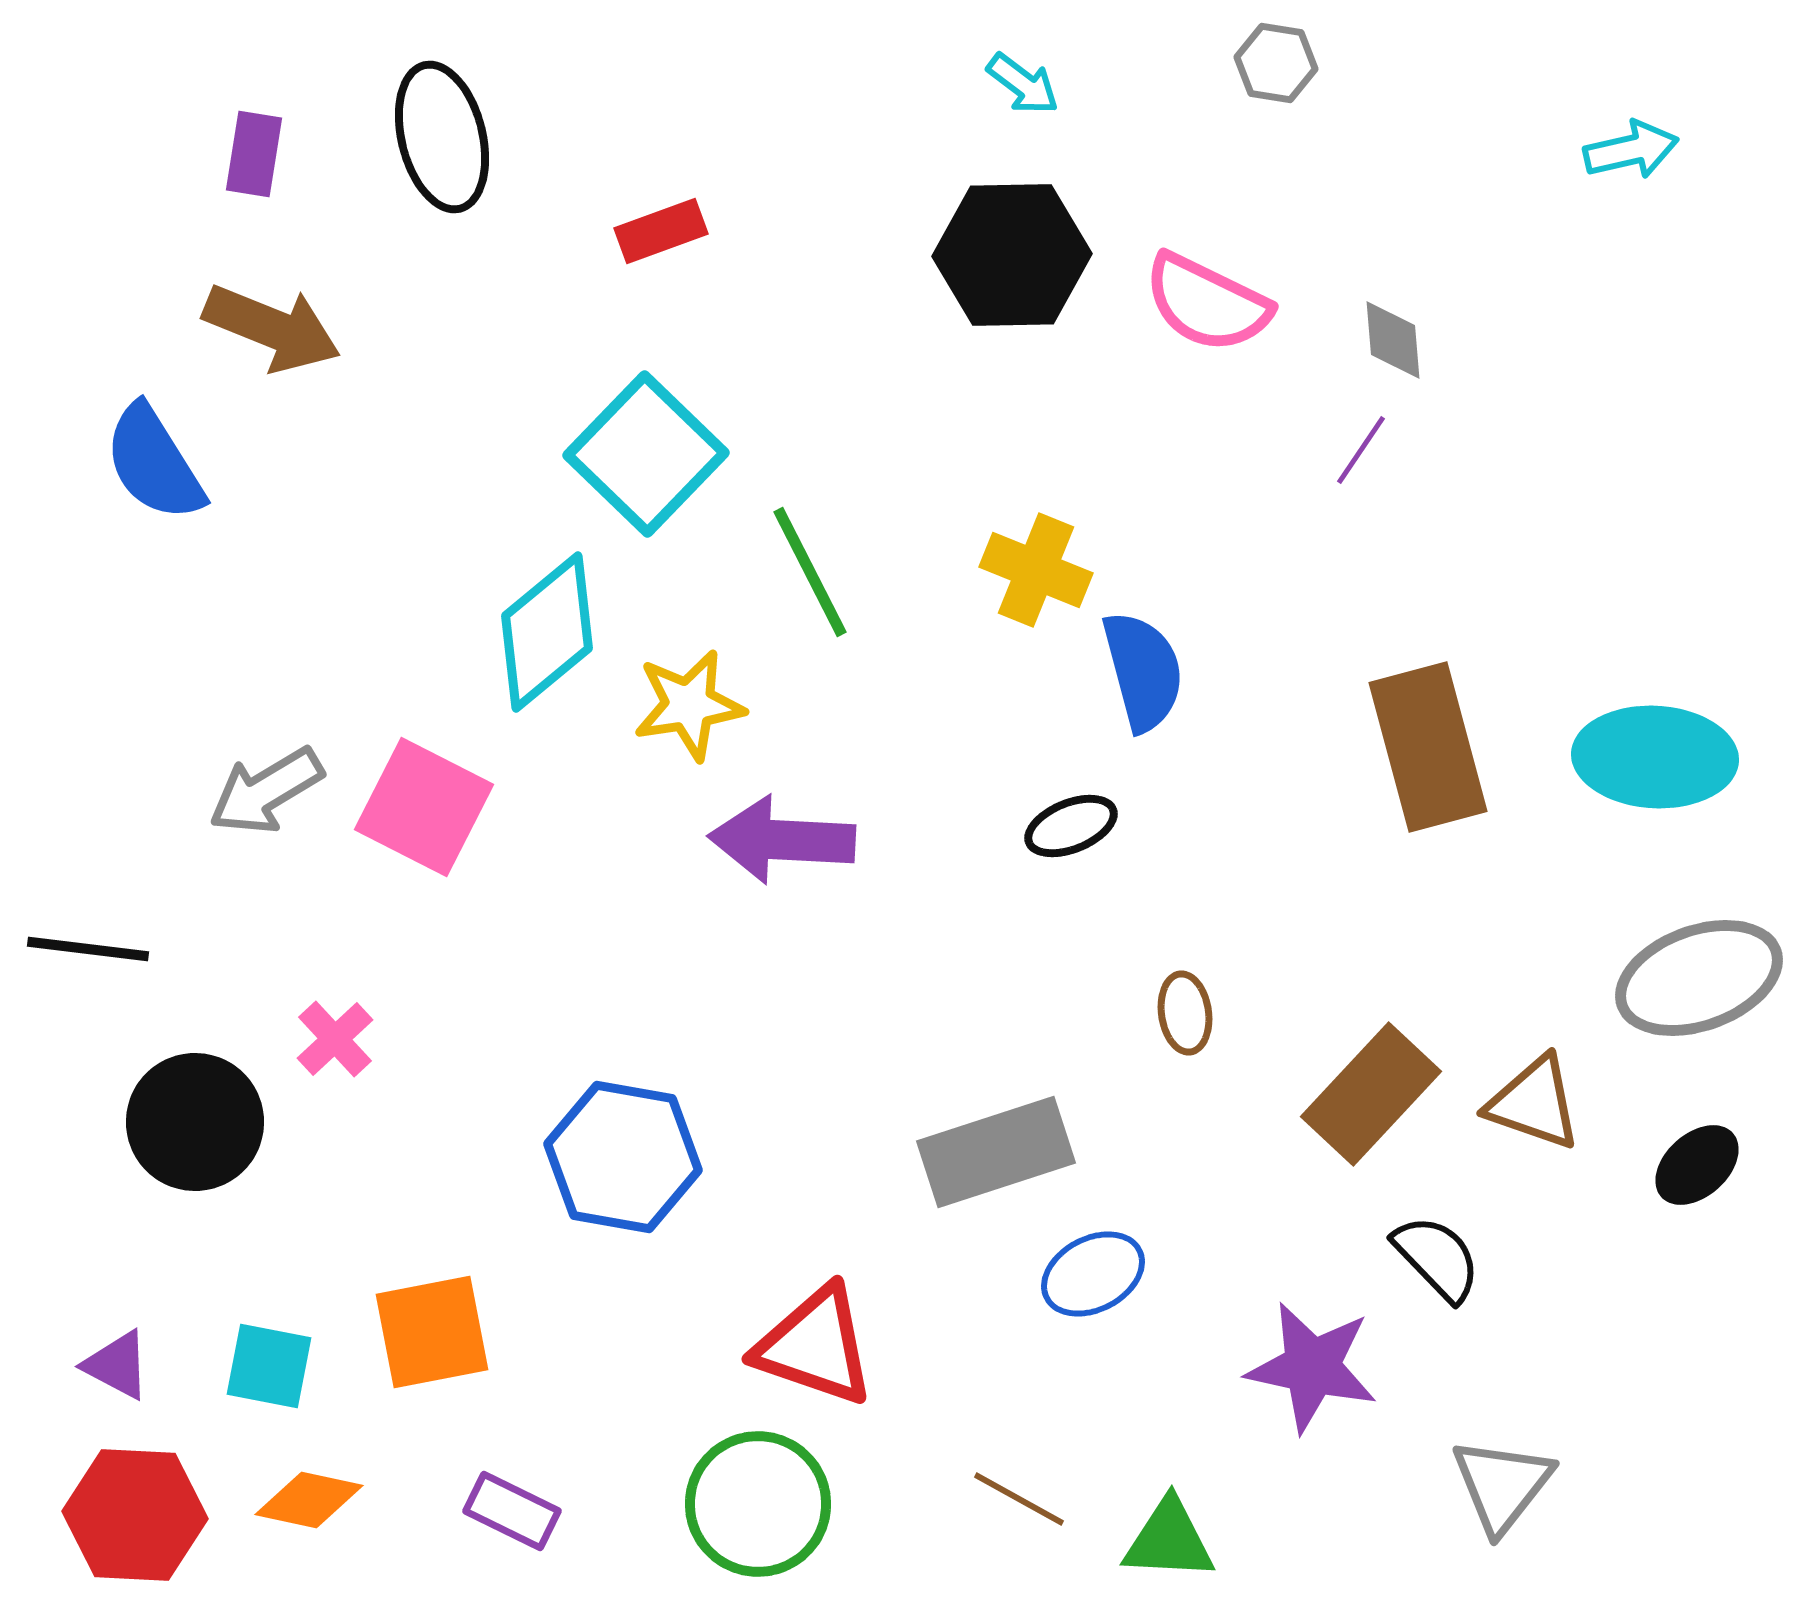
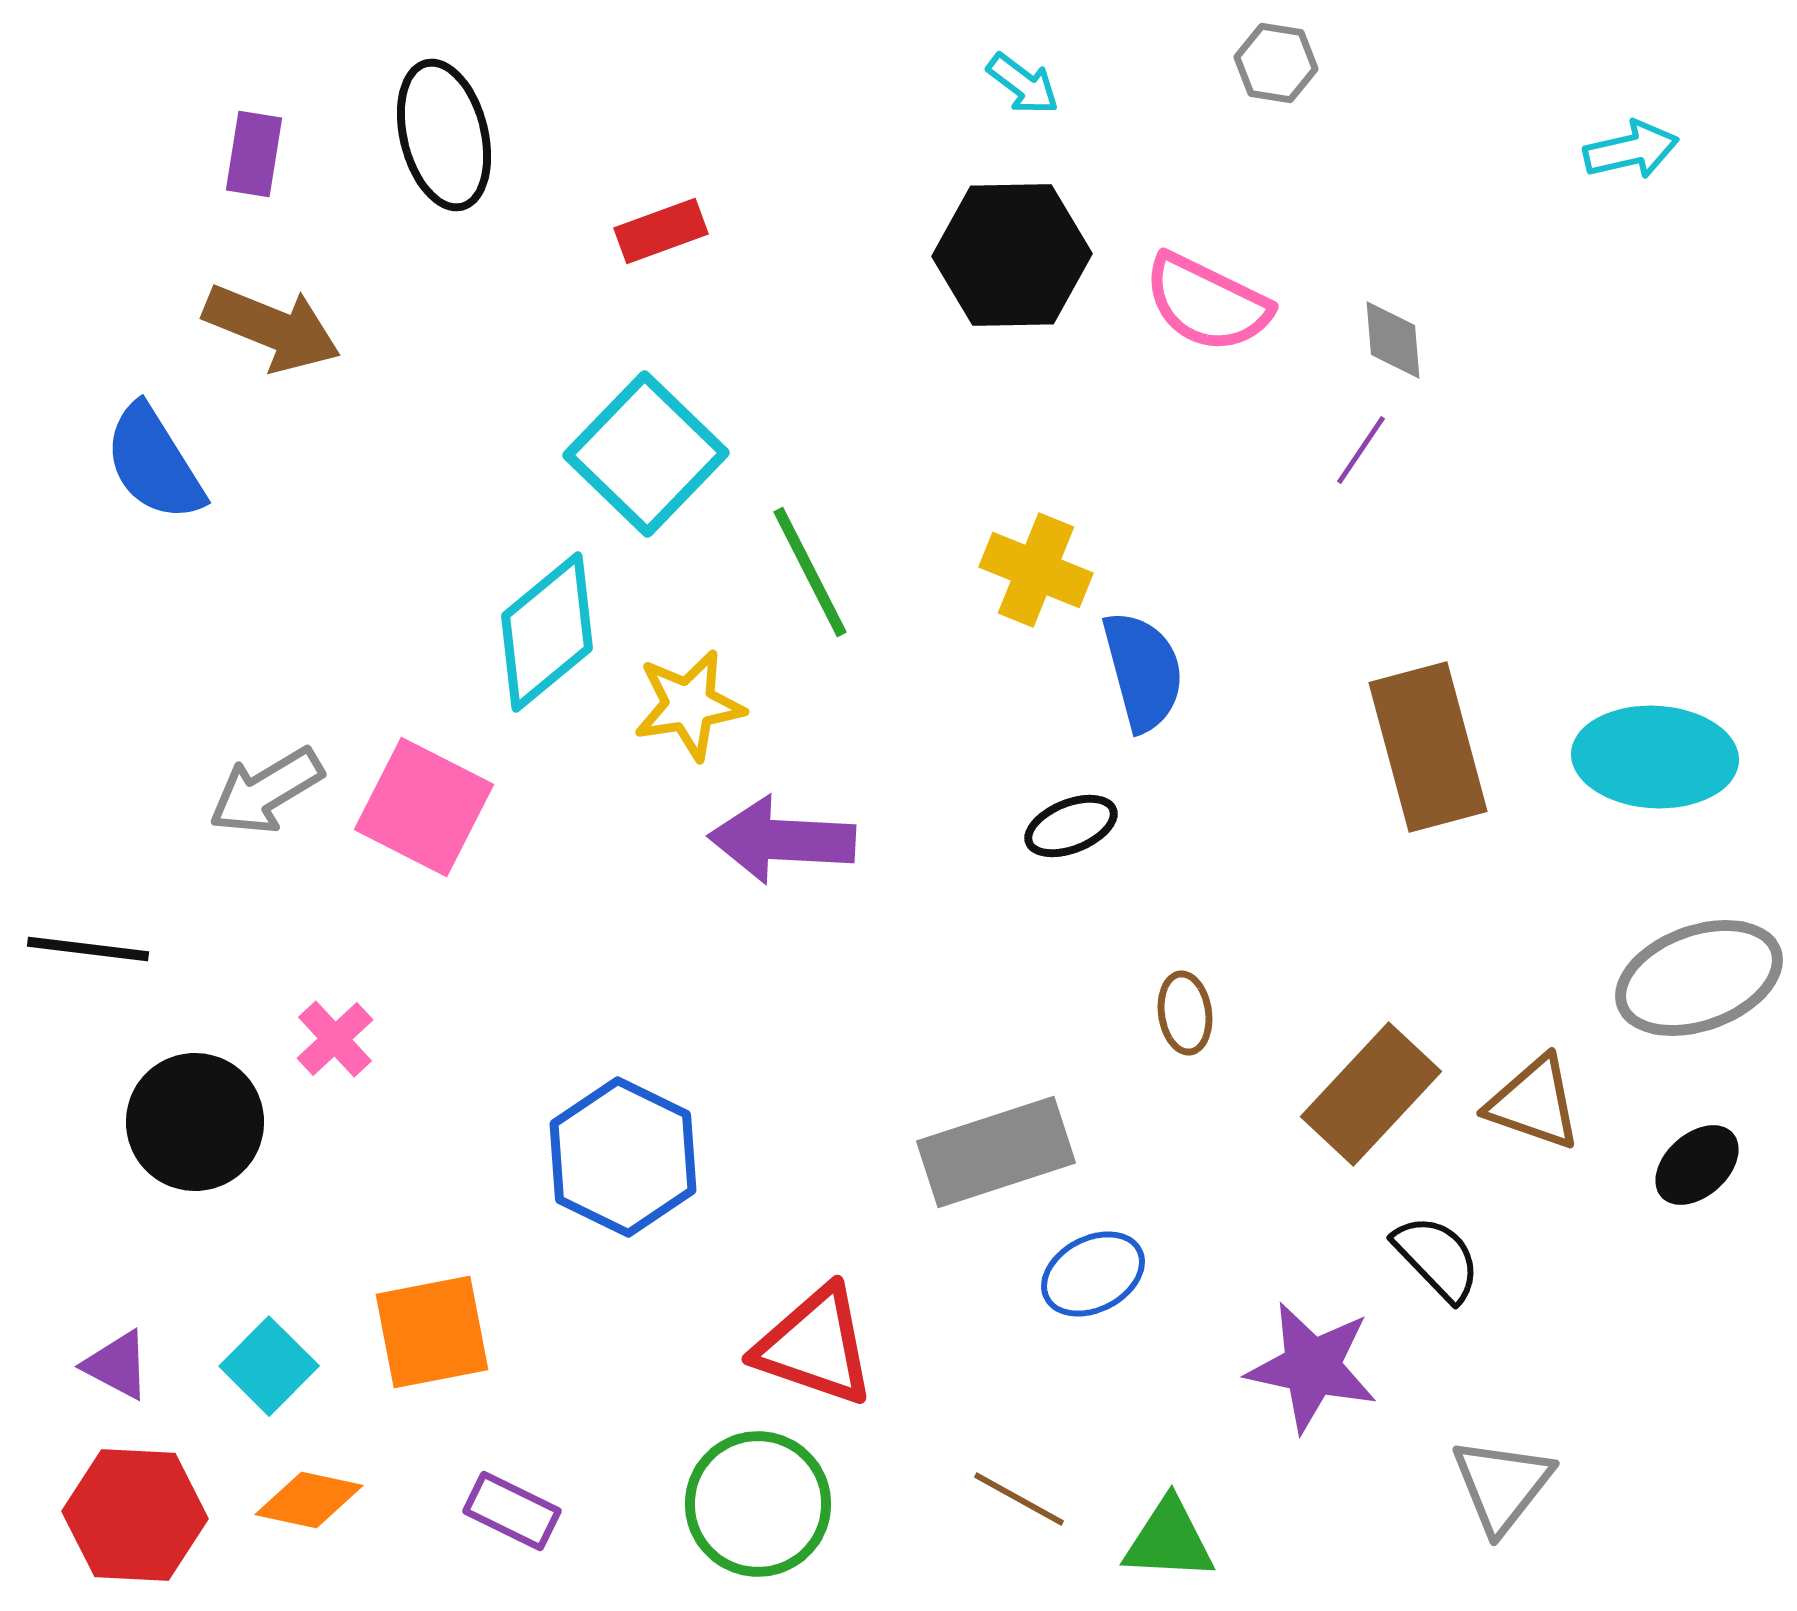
black ellipse at (442, 137): moved 2 px right, 2 px up
blue hexagon at (623, 1157): rotated 16 degrees clockwise
cyan square at (269, 1366): rotated 34 degrees clockwise
